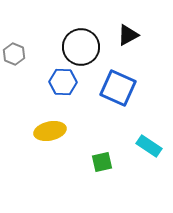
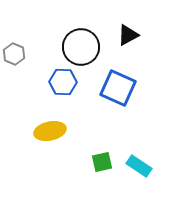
cyan rectangle: moved 10 px left, 20 px down
